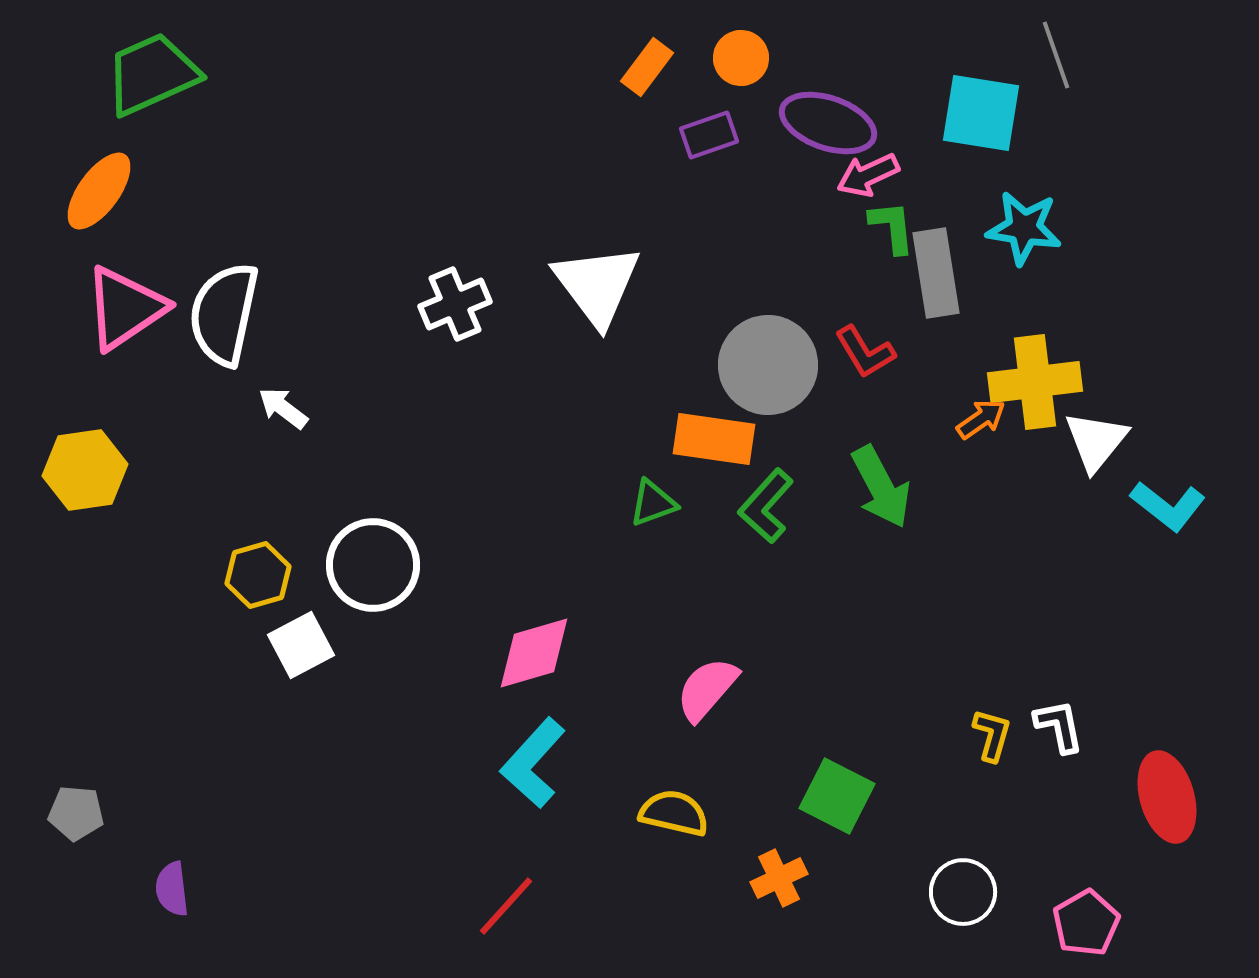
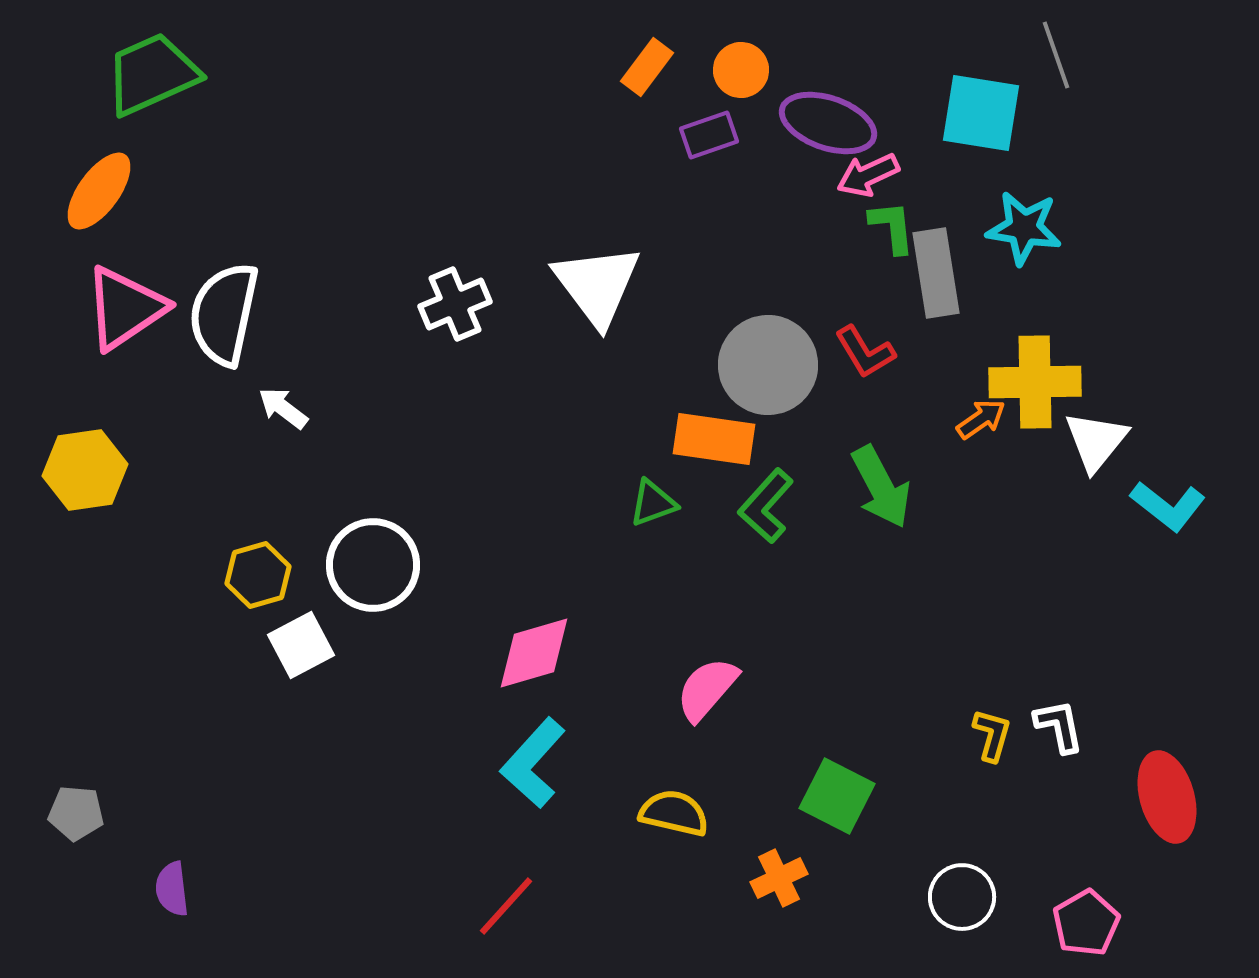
orange circle at (741, 58): moved 12 px down
yellow cross at (1035, 382): rotated 6 degrees clockwise
white circle at (963, 892): moved 1 px left, 5 px down
